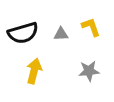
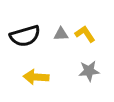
yellow L-shape: moved 6 px left, 7 px down; rotated 15 degrees counterclockwise
black semicircle: moved 2 px right, 3 px down
yellow arrow: moved 2 px right, 6 px down; rotated 100 degrees counterclockwise
